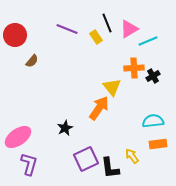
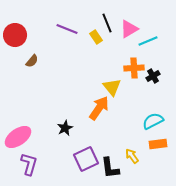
cyan semicircle: rotated 20 degrees counterclockwise
